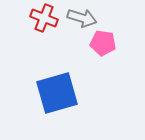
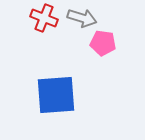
blue square: moved 1 px left, 2 px down; rotated 12 degrees clockwise
